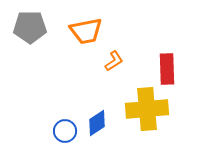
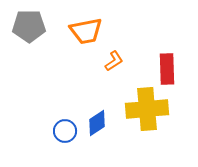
gray pentagon: moved 1 px left, 1 px up
